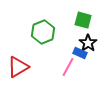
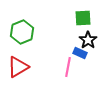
green square: moved 2 px up; rotated 18 degrees counterclockwise
green hexagon: moved 21 px left
black star: moved 3 px up
pink line: rotated 18 degrees counterclockwise
